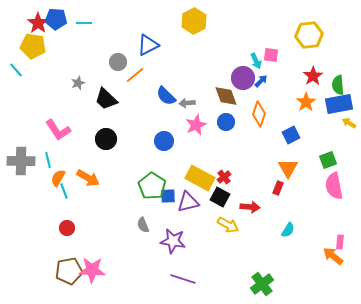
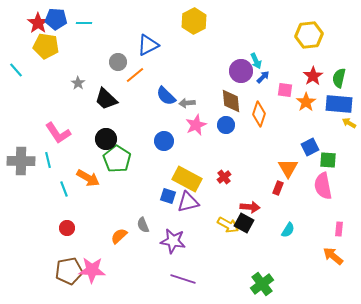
yellow pentagon at (33, 46): moved 13 px right
pink square at (271, 55): moved 14 px right, 35 px down
purple circle at (243, 78): moved 2 px left, 7 px up
blue arrow at (261, 81): moved 2 px right, 4 px up
gray star at (78, 83): rotated 16 degrees counterclockwise
green semicircle at (338, 85): moved 1 px right, 7 px up; rotated 18 degrees clockwise
brown diamond at (226, 96): moved 5 px right, 5 px down; rotated 15 degrees clockwise
blue rectangle at (339, 104): rotated 16 degrees clockwise
blue circle at (226, 122): moved 3 px down
pink L-shape at (58, 130): moved 3 px down
blue square at (291, 135): moved 19 px right, 12 px down
green square at (328, 160): rotated 24 degrees clockwise
orange semicircle at (58, 178): moved 61 px right, 58 px down; rotated 18 degrees clockwise
yellow rectangle at (200, 178): moved 13 px left, 1 px down
green pentagon at (152, 186): moved 35 px left, 27 px up
pink semicircle at (334, 186): moved 11 px left
cyan line at (64, 191): moved 2 px up
blue square at (168, 196): rotated 21 degrees clockwise
black square at (220, 197): moved 24 px right, 26 px down
pink rectangle at (340, 242): moved 1 px left, 13 px up
